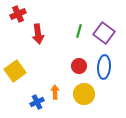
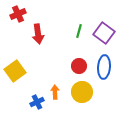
yellow circle: moved 2 px left, 2 px up
